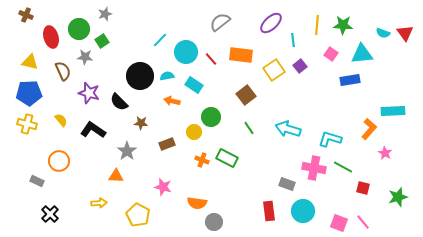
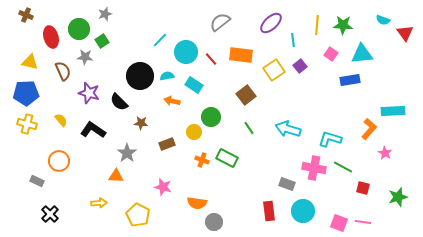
cyan semicircle at (383, 33): moved 13 px up
blue pentagon at (29, 93): moved 3 px left
gray star at (127, 151): moved 2 px down
pink line at (363, 222): rotated 42 degrees counterclockwise
